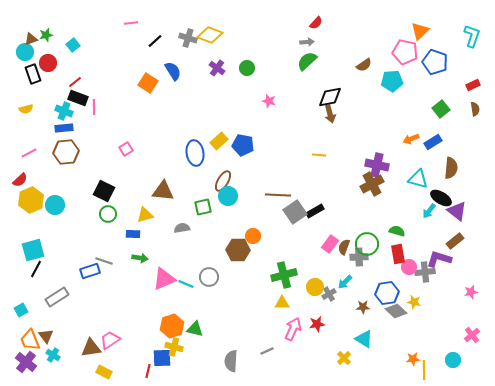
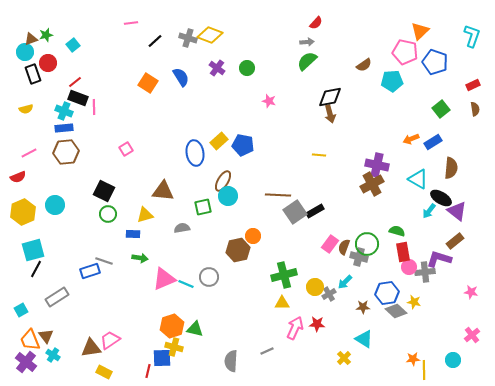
blue semicircle at (173, 71): moved 8 px right, 6 px down
cyan triangle at (418, 179): rotated 15 degrees clockwise
red semicircle at (20, 180): moved 2 px left, 3 px up; rotated 21 degrees clockwise
yellow hexagon at (31, 200): moved 8 px left, 12 px down
brown hexagon at (238, 250): rotated 15 degrees counterclockwise
red rectangle at (398, 254): moved 5 px right, 2 px up
gray cross at (359, 257): rotated 18 degrees clockwise
pink star at (471, 292): rotated 24 degrees clockwise
red star at (317, 324): rotated 14 degrees clockwise
pink arrow at (293, 329): moved 2 px right, 1 px up
